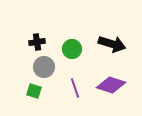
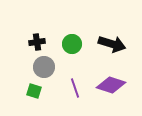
green circle: moved 5 px up
